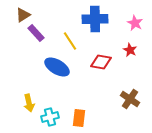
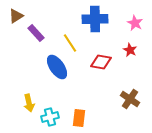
brown triangle: moved 7 px left, 1 px down
yellow line: moved 2 px down
blue ellipse: rotated 25 degrees clockwise
